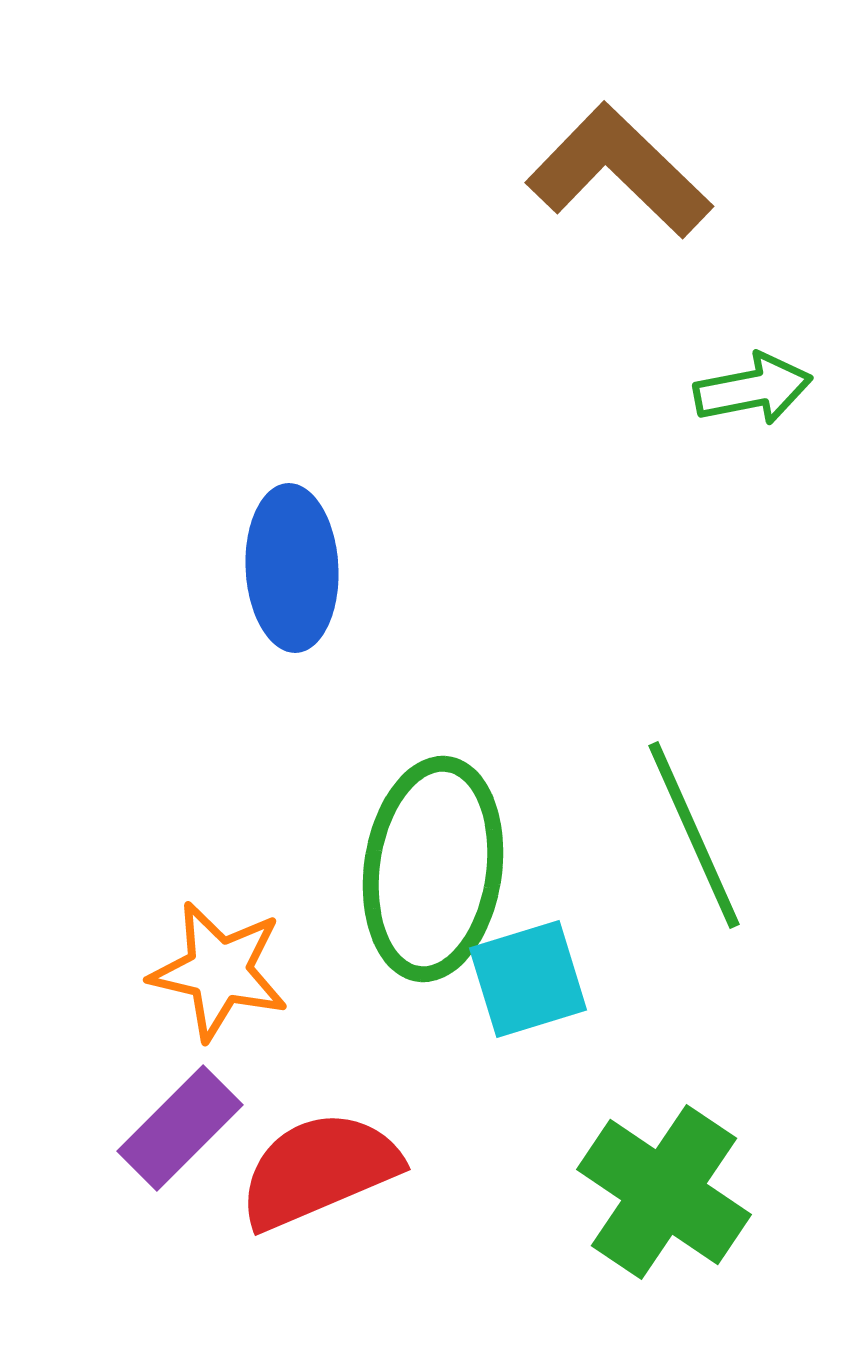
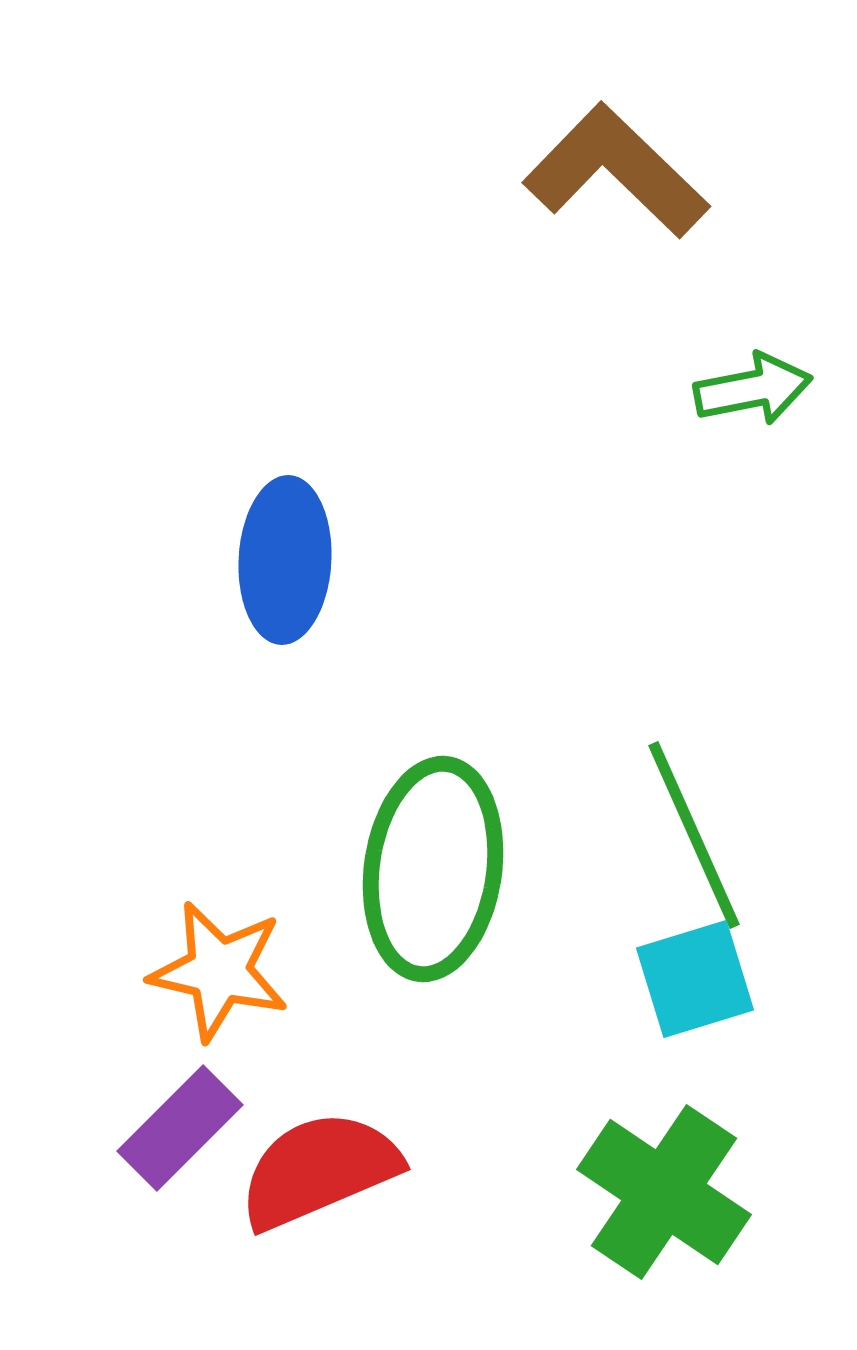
brown L-shape: moved 3 px left
blue ellipse: moved 7 px left, 8 px up; rotated 6 degrees clockwise
cyan square: moved 167 px right
